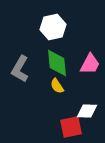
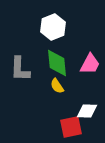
white hexagon: rotated 10 degrees counterclockwise
gray L-shape: rotated 28 degrees counterclockwise
